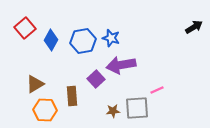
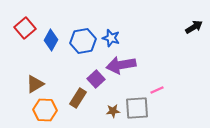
brown rectangle: moved 6 px right, 2 px down; rotated 36 degrees clockwise
